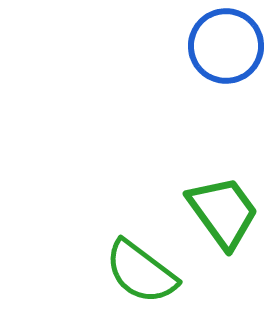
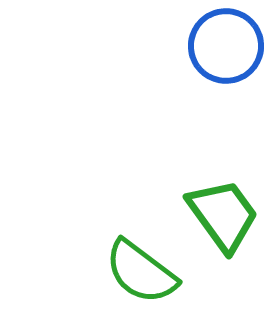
green trapezoid: moved 3 px down
